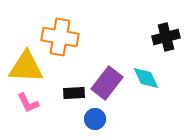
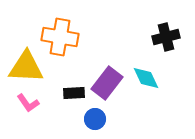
pink L-shape: rotated 10 degrees counterclockwise
